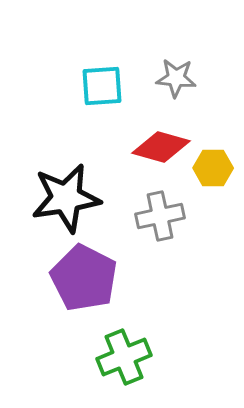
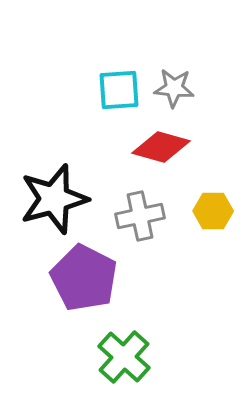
gray star: moved 2 px left, 10 px down
cyan square: moved 17 px right, 4 px down
yellow hexagon: moved 43 px down
black star: moved 12 px left, 1 px down; rotated 6 degrees counterclockwise
gray cross: moved 20 px left
green cross: rotated 26 degrees counterclockwise
